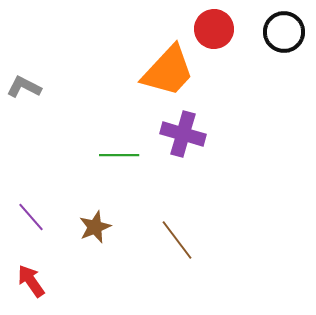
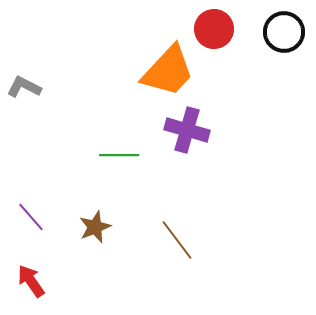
purple cross: moved 4 px right, 4 px up
